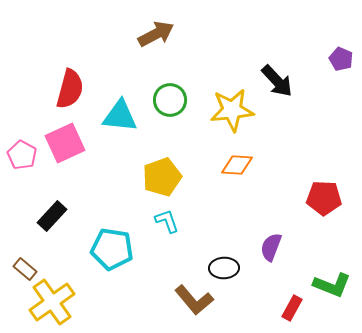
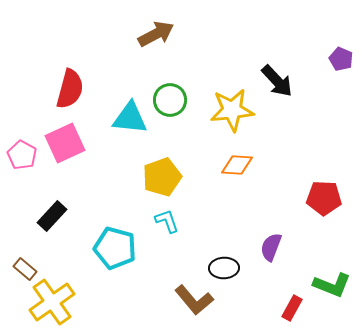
cyan triangle: moved 10 px right, 2 px down
cyan pentagon: moved 3 px right, 1 px up; rotated 6 degrees clockwise
